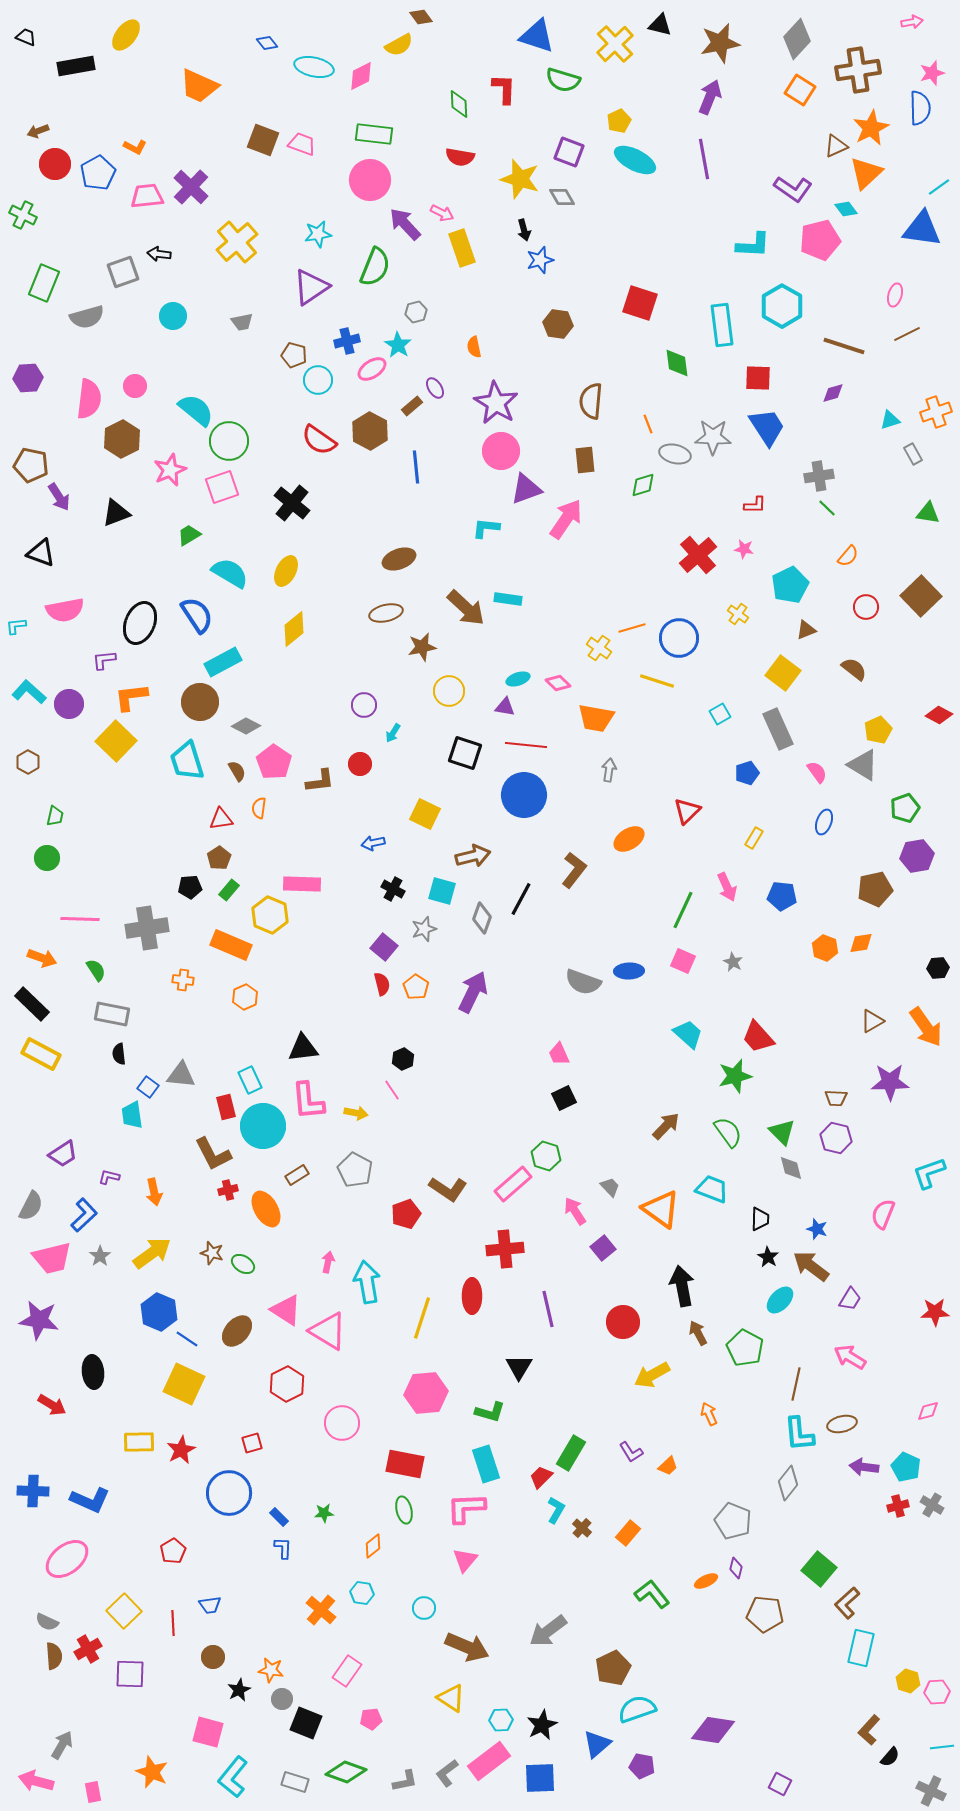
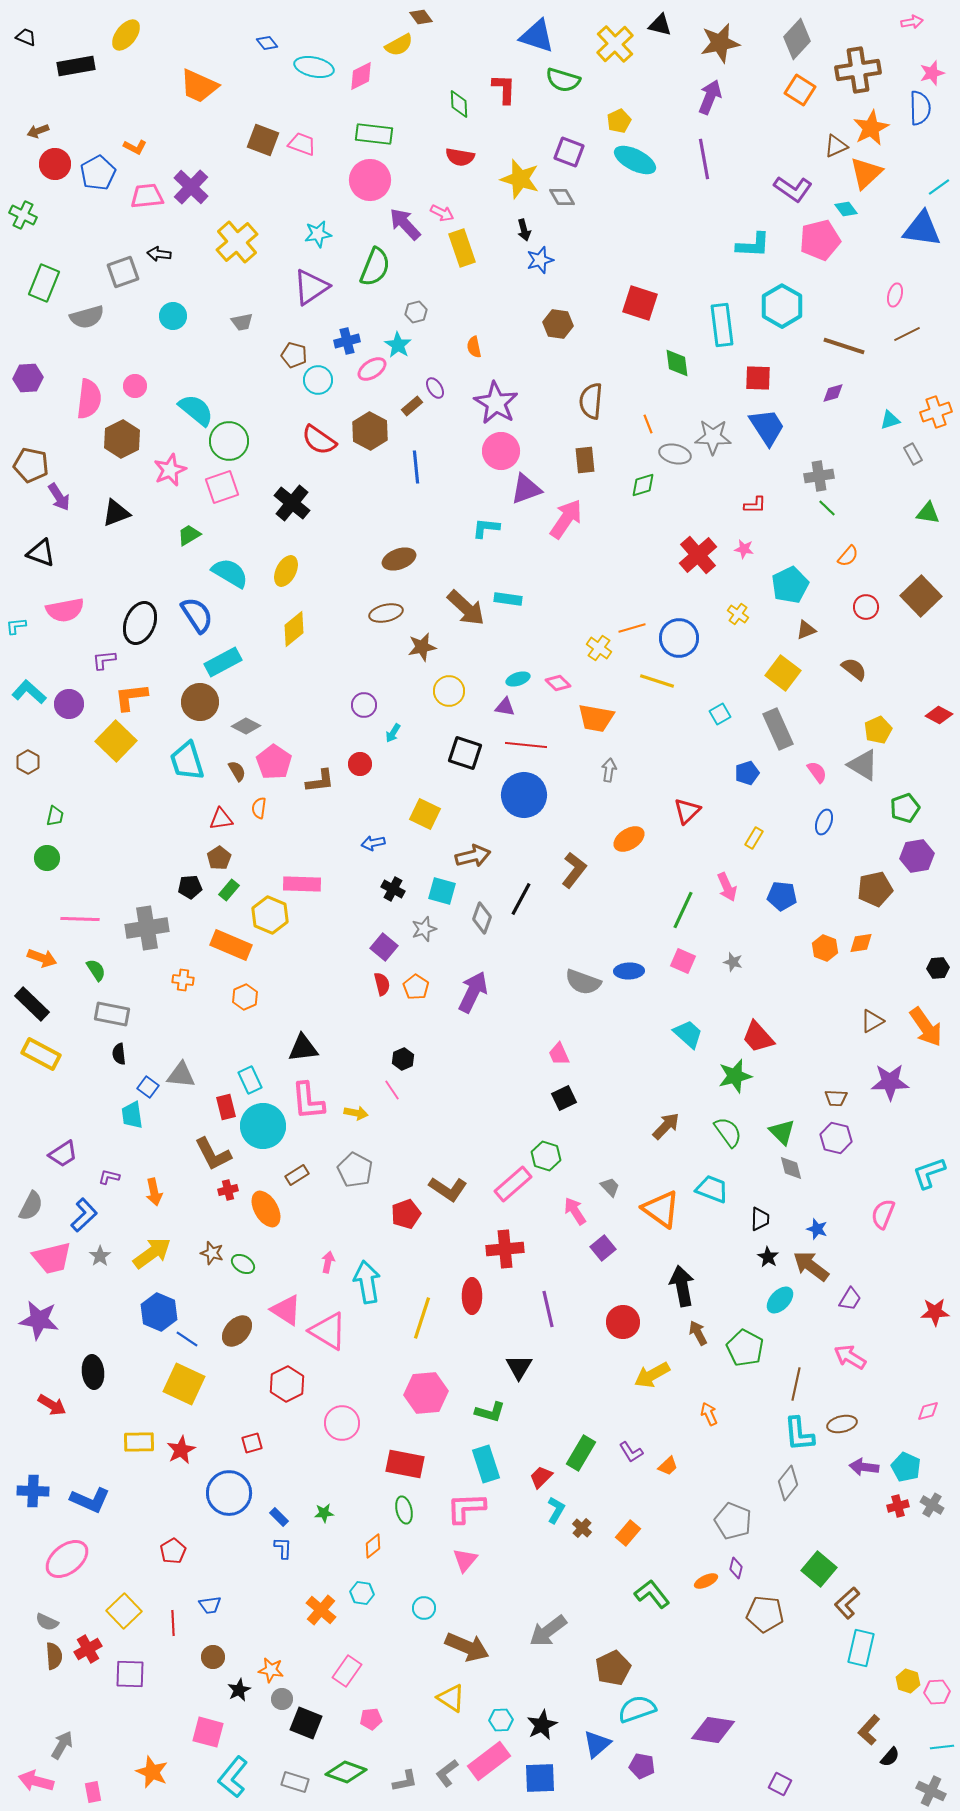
gray star at (733, 962): rotated 12 degrees counterclockwise
green rectangle at (571, 1453): moved 10 px right
